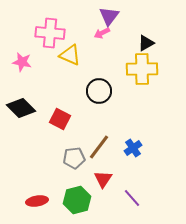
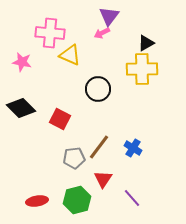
black circle: moved 1 px left, 2 px up
blue cross: rotated 24 degrees counterclockwise
